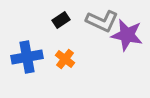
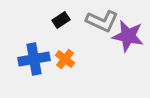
purple star: moved 1 px right, 1 px down
blue cross: moved 7 px right, 2 px down
